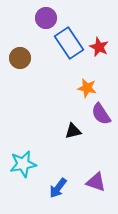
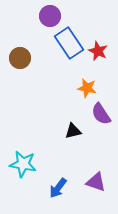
purple circle: moved 4 px right, 2 px up
red star: moved 1 px left, 4 px down
cyan star: rotated 20 degrees clockwise
